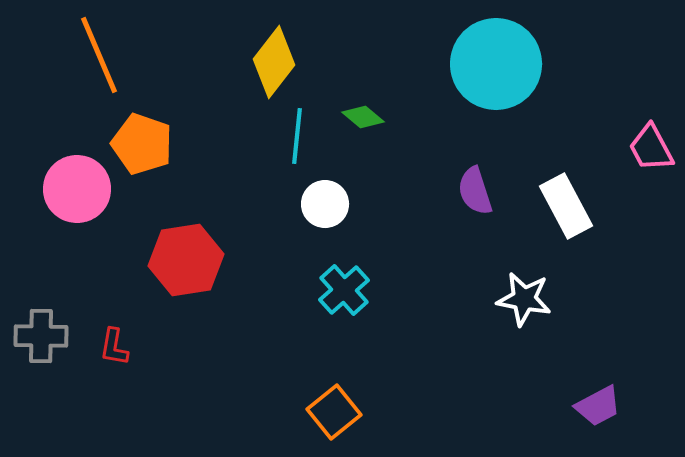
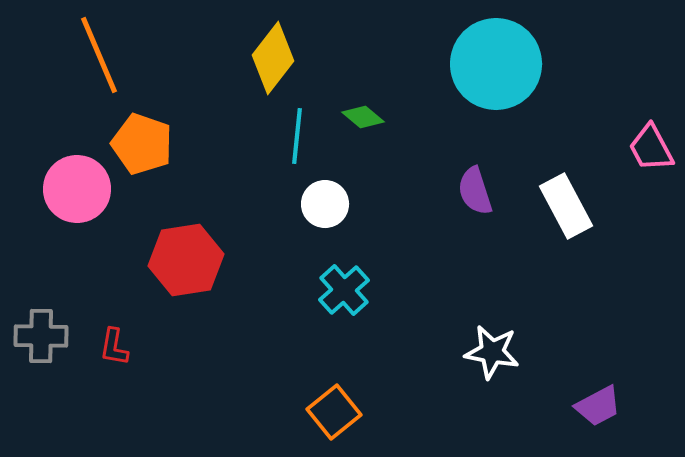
yellow diamond: moved 1 px left, 4 px up
white star: moved 32 px left, 53 px down
